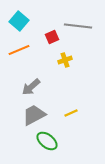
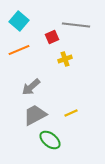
gray line: moved 2 px left, 1 px up
yellow cross: moved 1 px up
gray trapezoid: moved 1 px right
green ellipse: moved 3 px right, 1 px up
